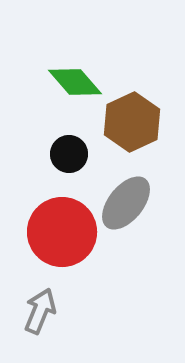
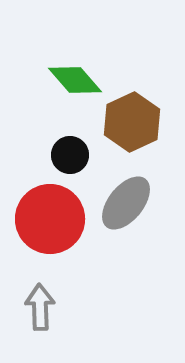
green diamond: moved 2 px up
black circle: moved 1 px right, 1 px down
red circle: moved 12 px left, 13 px up
gray arrow: moved 4 px up; rotated 24 degrees counterclockwise
